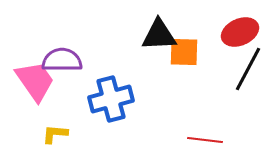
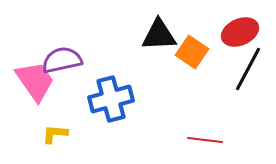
orange square: moved 8 px right; rotated 32 degrees clockwise
purple semicircle: rotated 12 degrees counterclockwise
